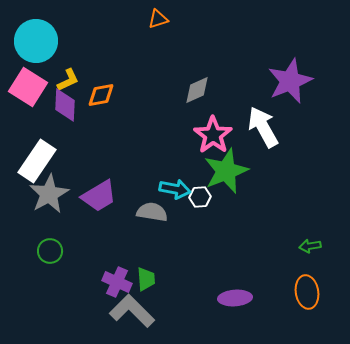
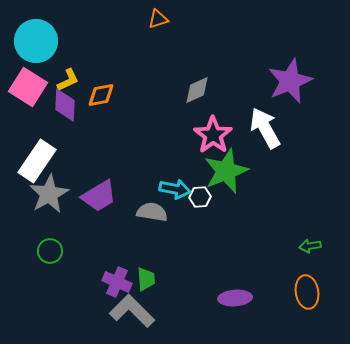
white arrow: moved 2 px right, 1 px down
